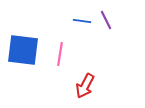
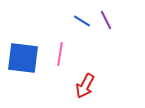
blue line: rotated 24 degrees clockwise
blue square: moved 8 px down
